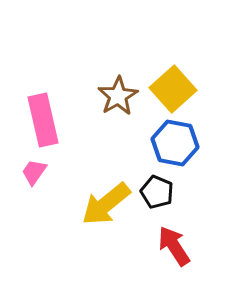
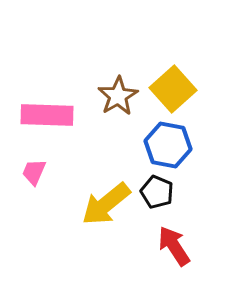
pink rectangle: moved 4 px right, 5 px up; rotated 75 degrees counterclockwise
blue hexagon: moved 7 px left, 2 px down
pink trapezoid: rotated 12 degrees counterclockwise
